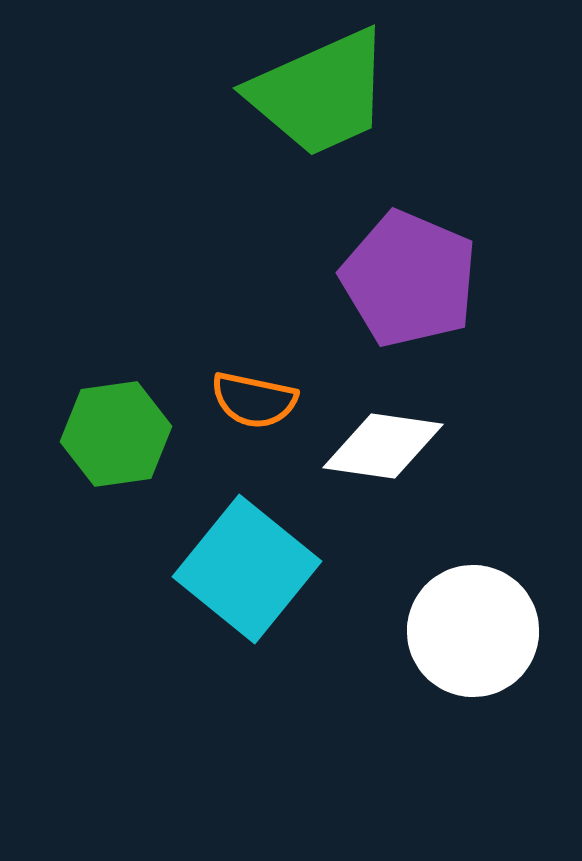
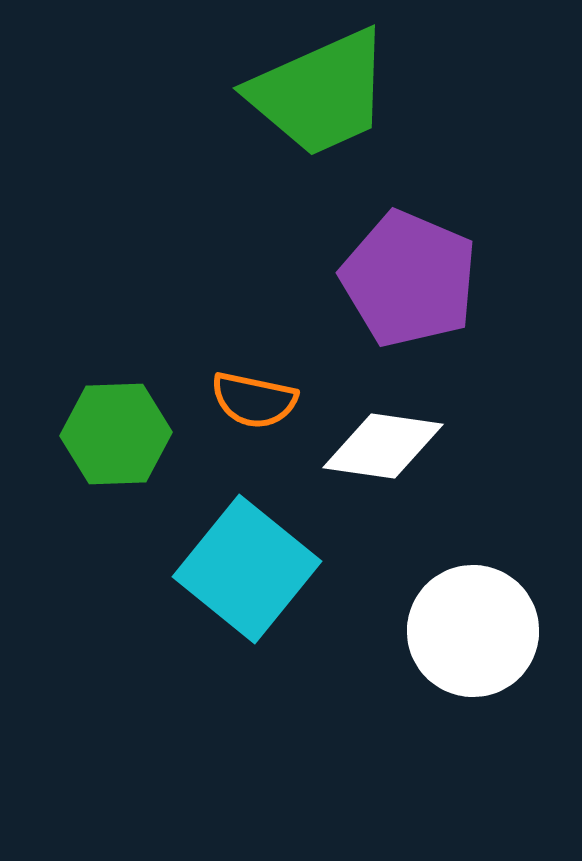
green hexagon: rotated 6 degrees clockwise
